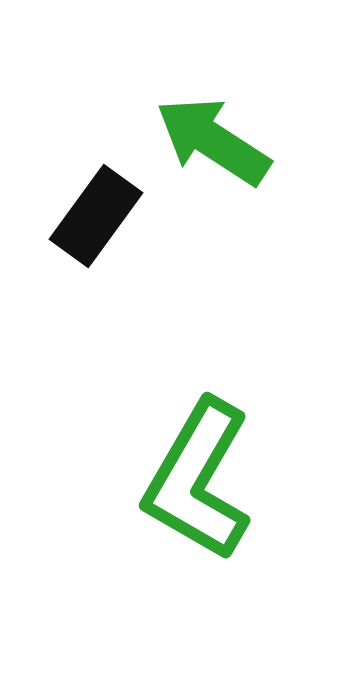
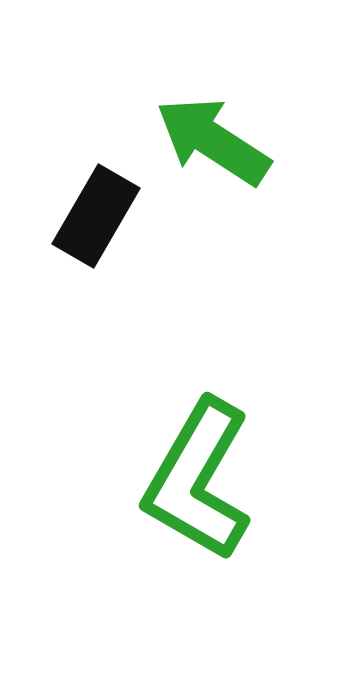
black rectangle: rotated 6 degrees counterclockwise
